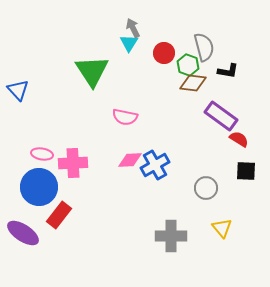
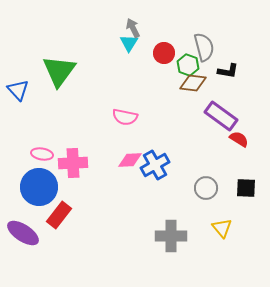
green triangle: moved 33 px left; rotated 9 degrees clockwise
black square: moved 17 px down
